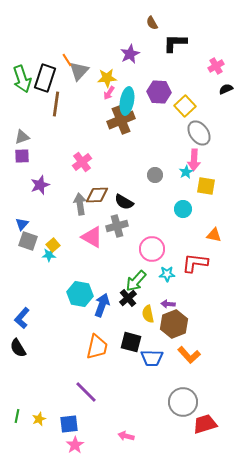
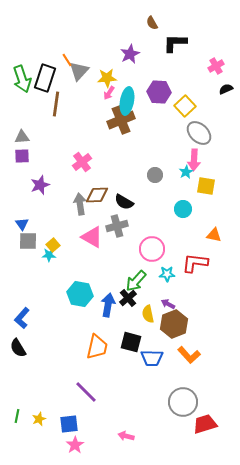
gray ellipse at (199, 133): rotated 10 degrees counterclockwise
gray triangle at (22, 137): rotated 14 degrees clockwise
blue triangle at (22, 224): rotated 16 degrees counterclockwise
gray square at (28, 241): rotated 18 degrees counterclockwise
purple arrow at (168, 304): rotated 24 degrees clockwise
blue arrow at (102, 305): moved 6 px right; rotated 10 degrees counterclockwise
